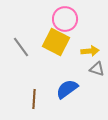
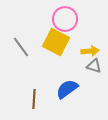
gray triangle: moved 3 px left, 3 px up
